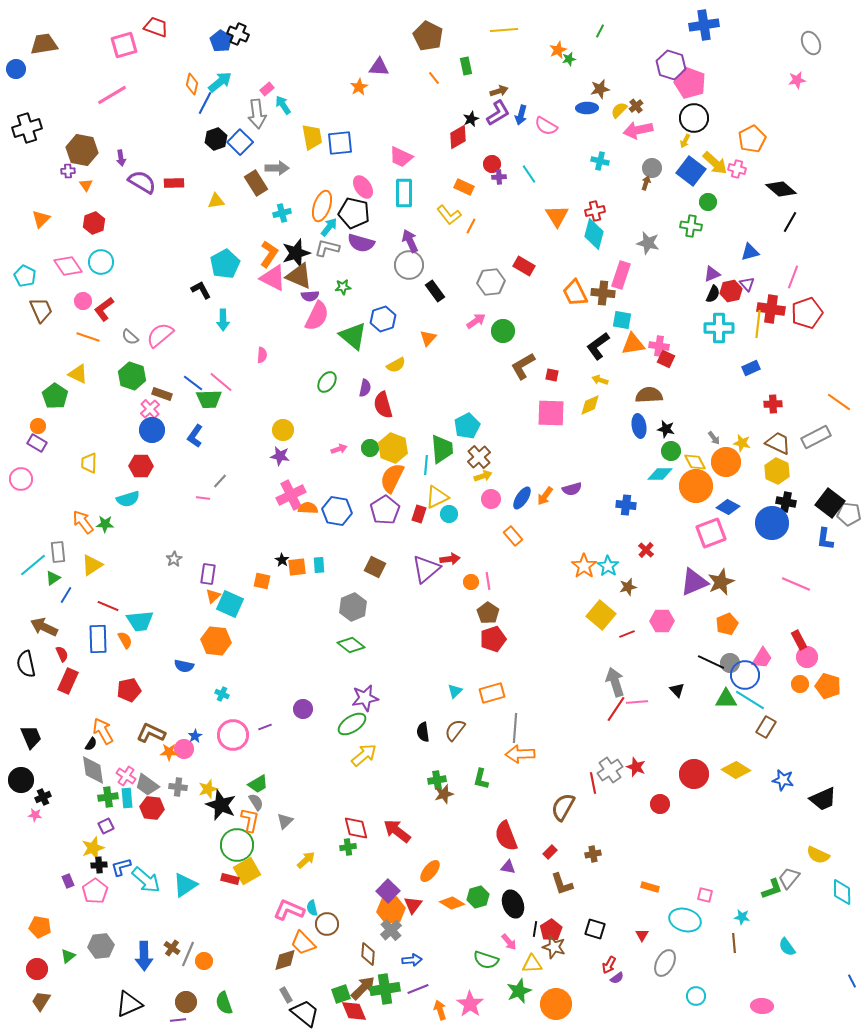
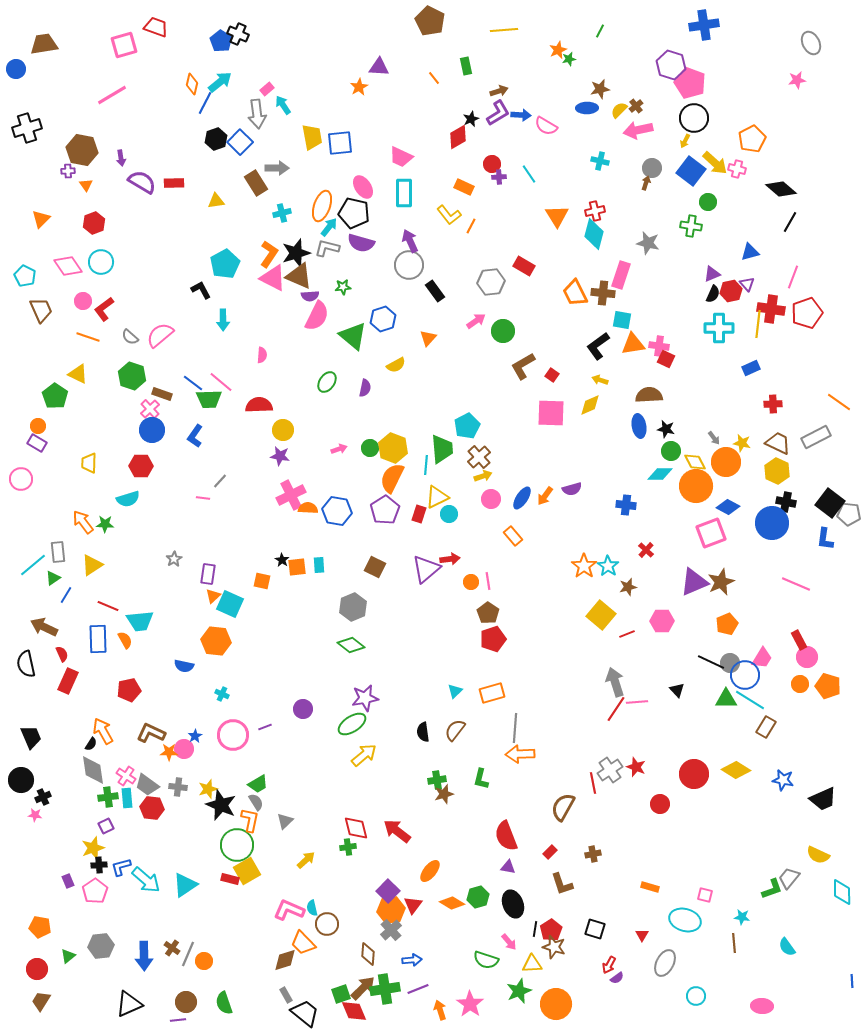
brown pentagon at (428, 36): moved 2 px right, 15 px up
blue arrow at (521, 115): rotated 102 degrees counterclockwise
red square at (552, 375): rotated 24 degrees clockwise
red semicircle at (383, 405): moved 124 px left; rotated 104 degrees clockwise
blue line at (852, 981): rotated 24 degrees clockwise
